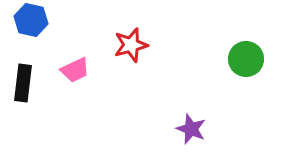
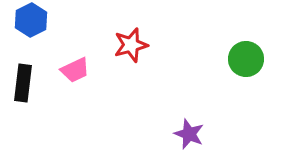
blue hexagon: rotated 20 degrees clockwise
purple star: moved 2 px left, 5 px down
